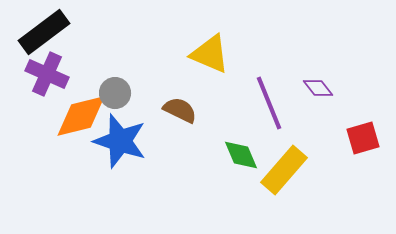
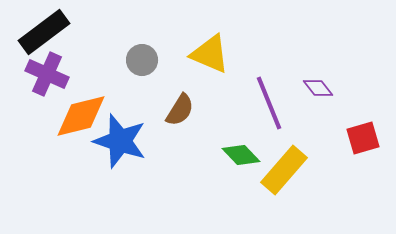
gray circle: moved 27 px right, 33 px up
brown semicircle: rotated 96 degrees clockwise
green diamond: rotated 21 degrees counterclockwise
